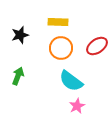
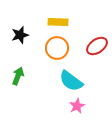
orange circle: moved 4 px left
